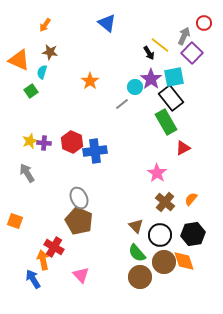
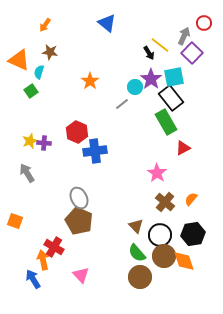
cyan semicircle at (42, 72): moved 3 px left
red hexagon at (72, 142): moved 5 px right, 10 px up
brown circle at (164, 262): moved 6 px up
